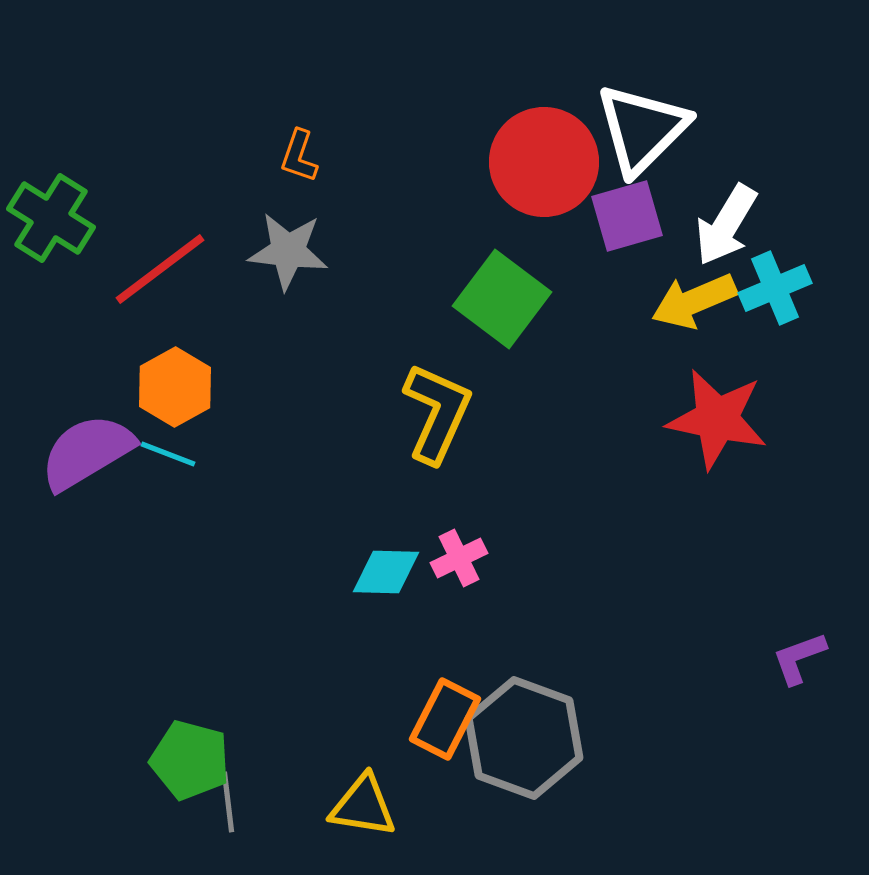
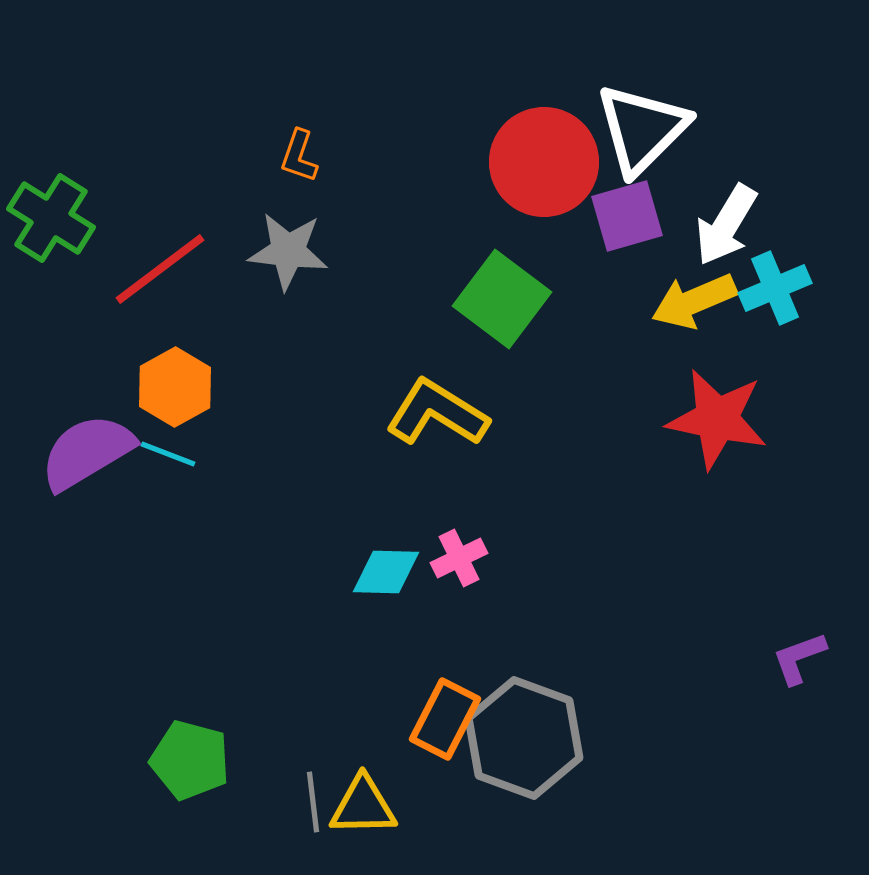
yellow L-shape: rotated 82 degrees counterclockwise
gray line: moved 85 px right
yellow triangle: rotated 10 degrees counterclockwise
